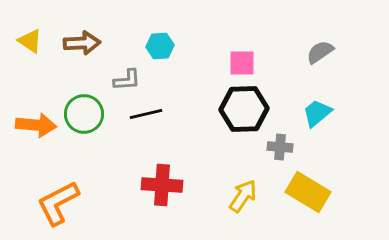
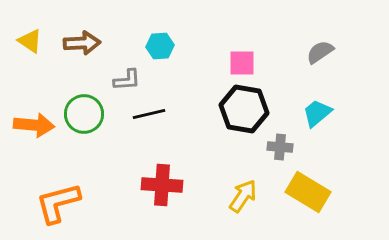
black hexagon: rotated 12 degrees clockwise
black line: moved 3 px right
orange arrow: moved 2 px left
orange L-shape: rotated 12 degrees clockwise
